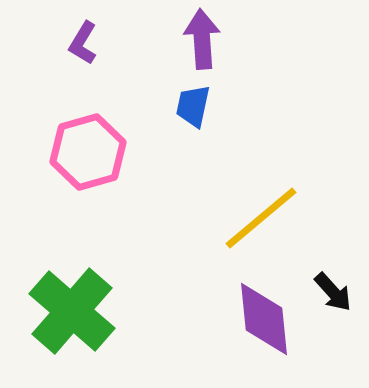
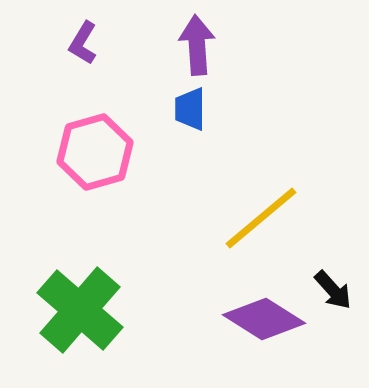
purple arrow: moved 5 px left, 6 px down
blue trapezoid: moved 3 px left, 3 px down; rotated 12 degrees counterclockwise
pink hexagon: moved 7 px right
black arrow: moved 2 px up
green cross: moved 8 px right, 1 px up
purple diamond: rotated 52 degrees counterclockwise
